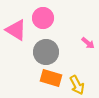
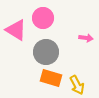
pink arrow: moved 2 px left, 5 px up; rotated 32 degrees counterclockwise
